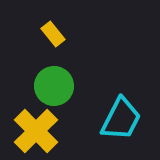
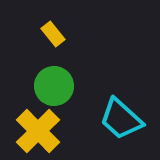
cyan trapezoid: rotated 105 degrees clockwise
yellow cross: moved 2 px right
